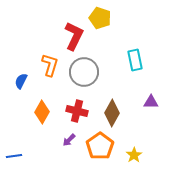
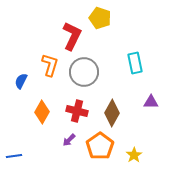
red L-shape: moved 2 px left
cyan rectangle: moved 3 px down
